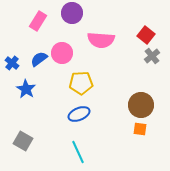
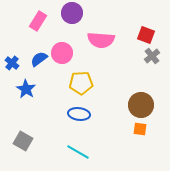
red square: rotated 18 degrees counterclockwise
blue ellipse: rotated 30 degrees clockwise
cyan line: rotated 35 degrees counterclockwise
